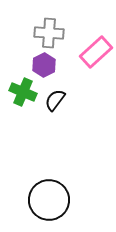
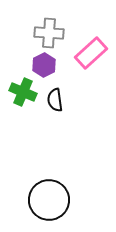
pink rectangle: moved 5 px left, 1 px down
black semicircle: rotated 45 degrees counterclockwise
